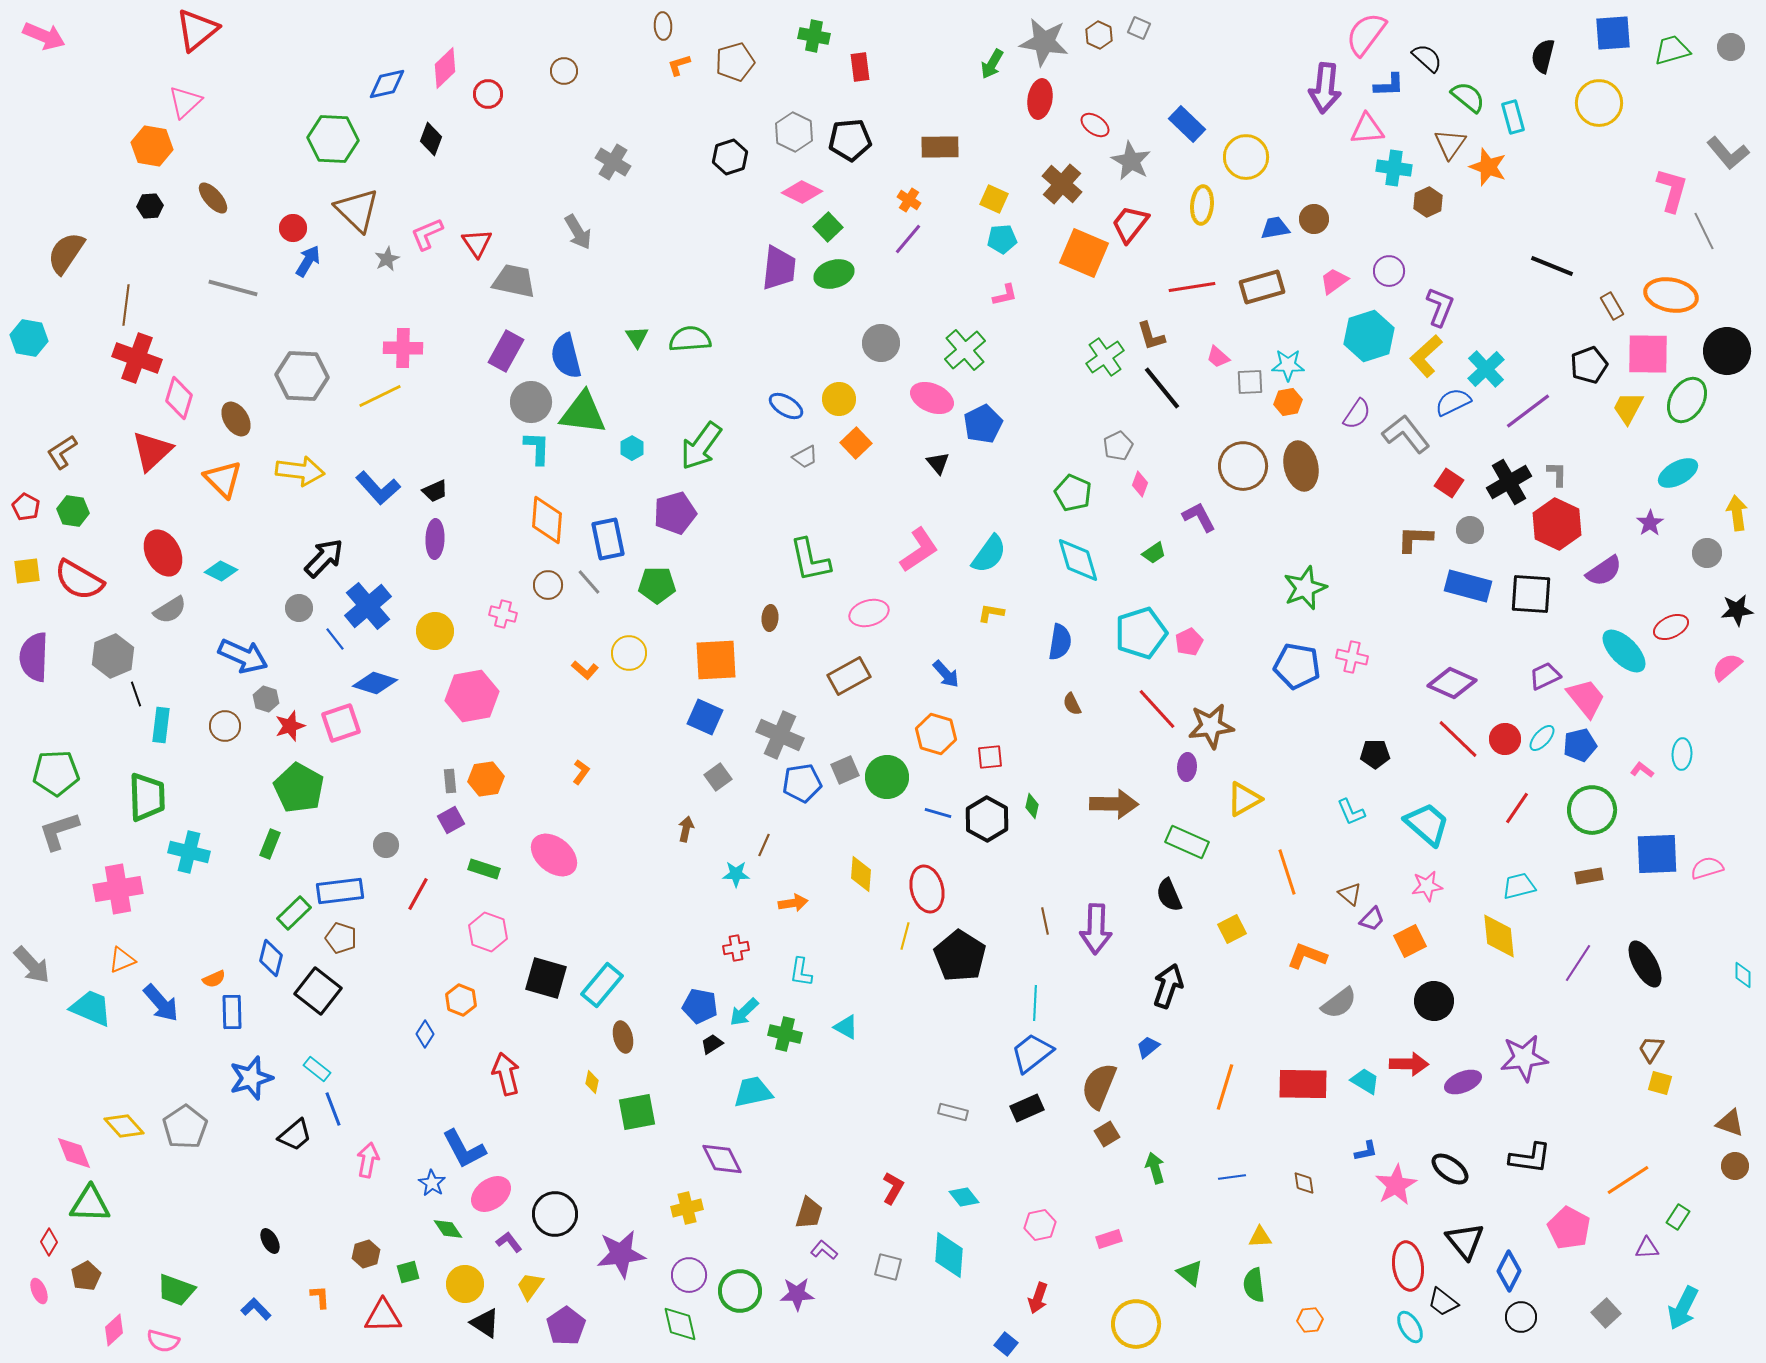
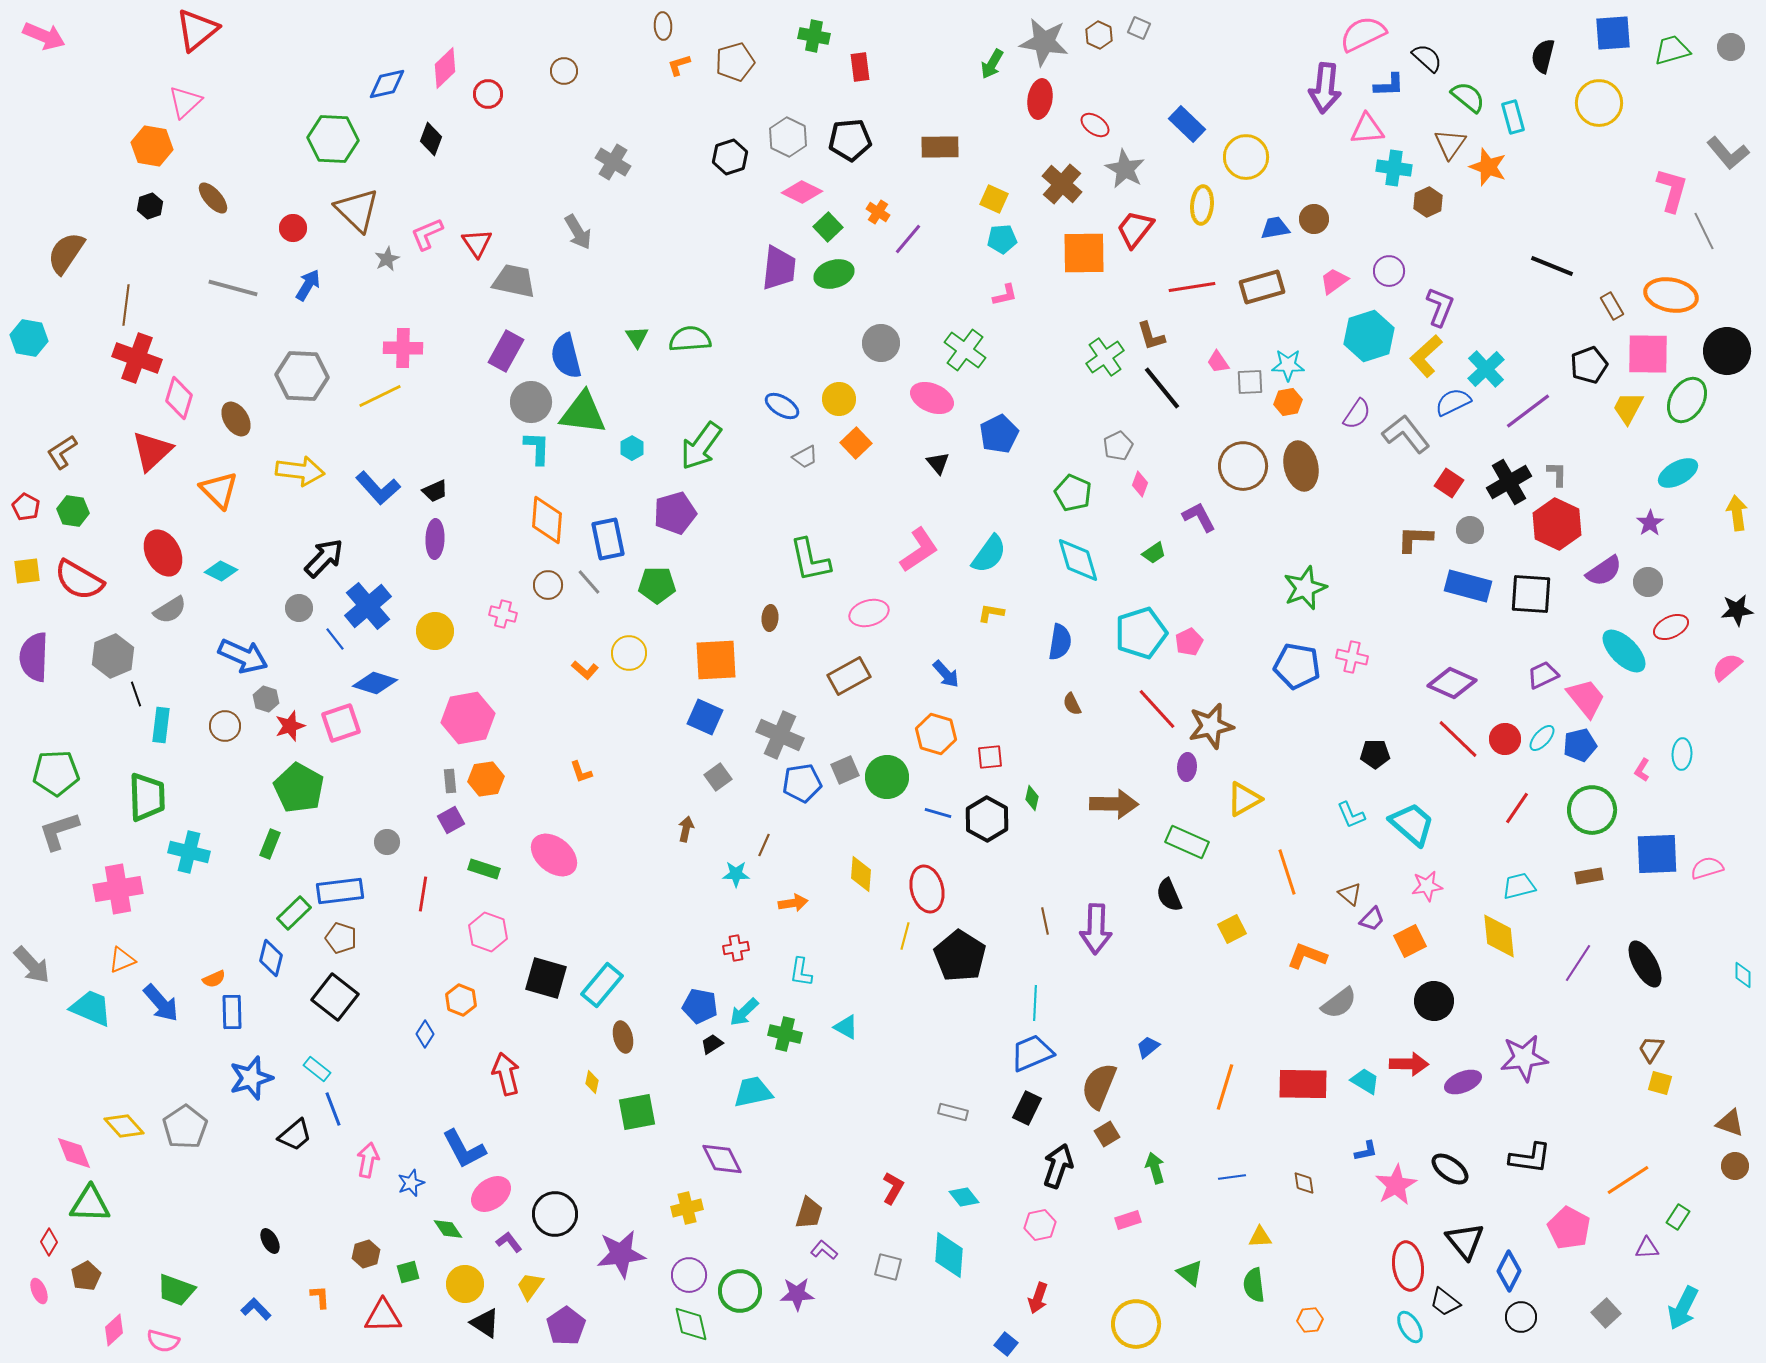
pink semicircle at (1366, 34): moved 3 px left; rotated 27 degrees clockwise
gray hexagon at (794, 132): moved 6 px left, 5 px down
gray star at (1131, 161): moved 6 px left, 8 px down
orange cross at (909, 200): moved 31 px left, 12 px down
black hexagon at (150, 206): rotated 15 degrees counterclockwise
red trapezoid at (1130, 224): moved 5 px right, 5 px down
orange square at (1084, 253): rotated 24 degrees counterclockwise
blue arrow at (308, 261): moved 24 px down
green cross at (965, 350): rotated 12 degrees counterclockwise
pink trapezoid at (1218, 357): moved 5 px down; rotated 15 degrees clockwise
blue ellipse at (786, 406): moved 4 px left
blue pentagon at (983, 424): moved 16 px right, 10 px down
orange triangle at (223, 479): moved 4 px left, 11 px down
gray circle at (1707, 553): moved 59 px left, 29 px down
purple trapezoid at (1545, 676): moved 2 px left, 1 px up
pink hexagon at (472, 696): moved 4 px left, 22 px down
brown star at (1211, 726): rotated 6 degrees counterclockwise
pink L-shape at (1642, 770): rotated 95 degrees counterclockwise
orange L-shape at (581, 772): rotated 125 degrees clockwise
green diamond at (1032, 806): moved 8 px up
cyan L-shape at (1351, 812): moved 3 px down
cyan trapezoid at (1427, 824): moved 15 px left
gray circle at (386, 845): moved 1 px right, 3 px up
red line at (418, 894): moved 5 px right; rotated 20 degrees counterclockwise
black arrow at (1168, 986): moved 110 px left, 180 px down
black square at (318, 991): moved 17 px right, 6 px down
blue trapezoid at (1032, 1053): rotated 15 degrees clockwise
black rectangle at (1027, 1108): rotated 40 degrees counterclockwise
blue star at (432, 1183): moved 21 px left; rotated 20 degrees clockwise
pink rectangle at (1109, 1239): moved 19 px right, 19 px up
black trapezoid at (1443, 1302): moved 2 px right
green diamond at (680, 1324): moved 11 px right
